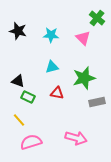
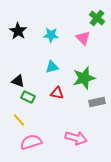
black star: rotated 18 degrees clockwise
